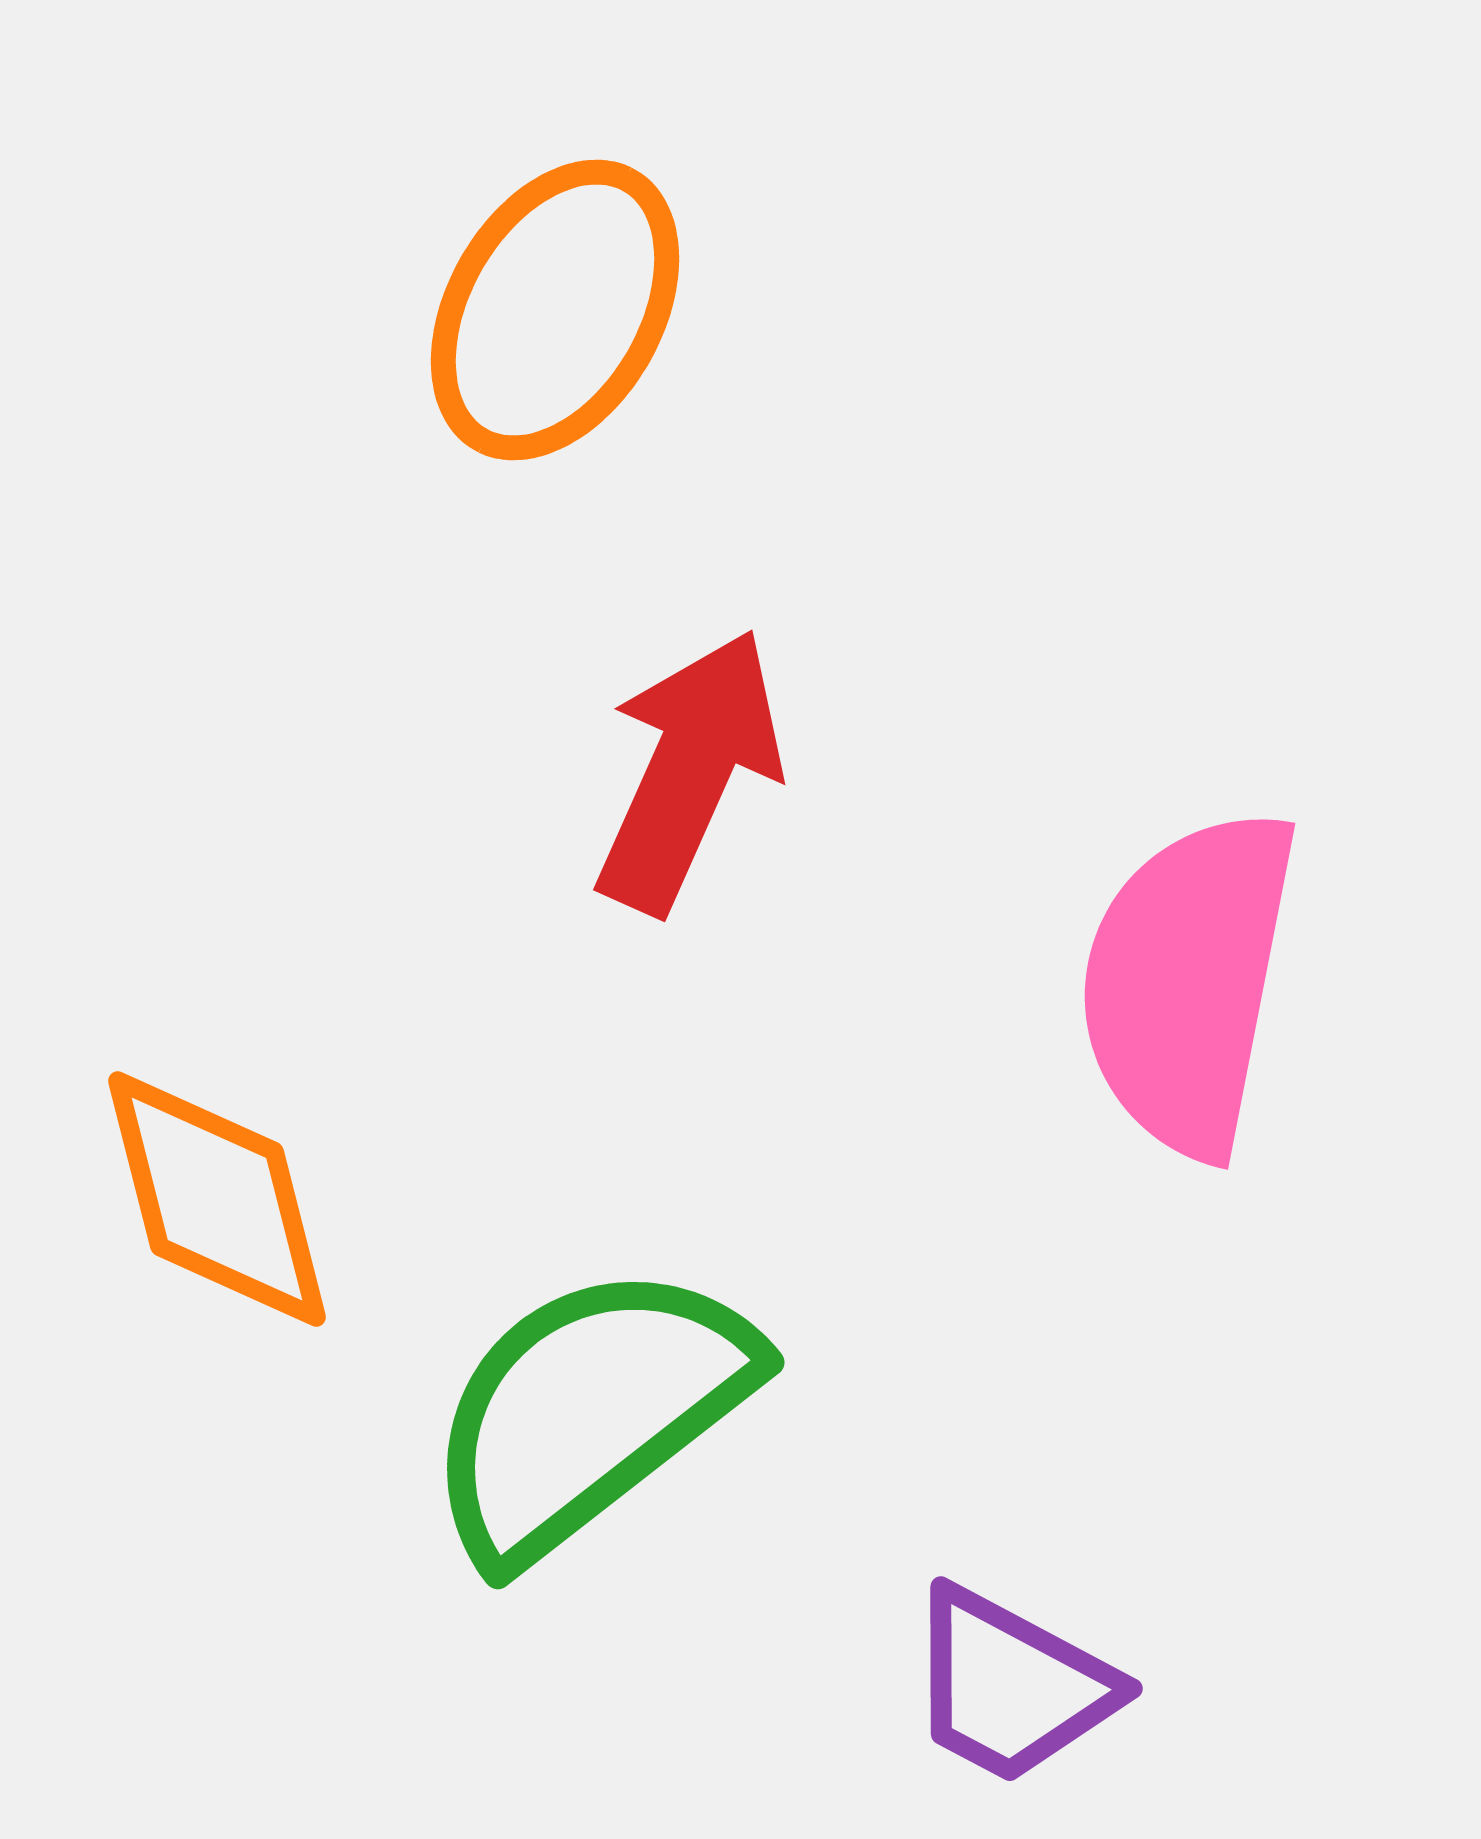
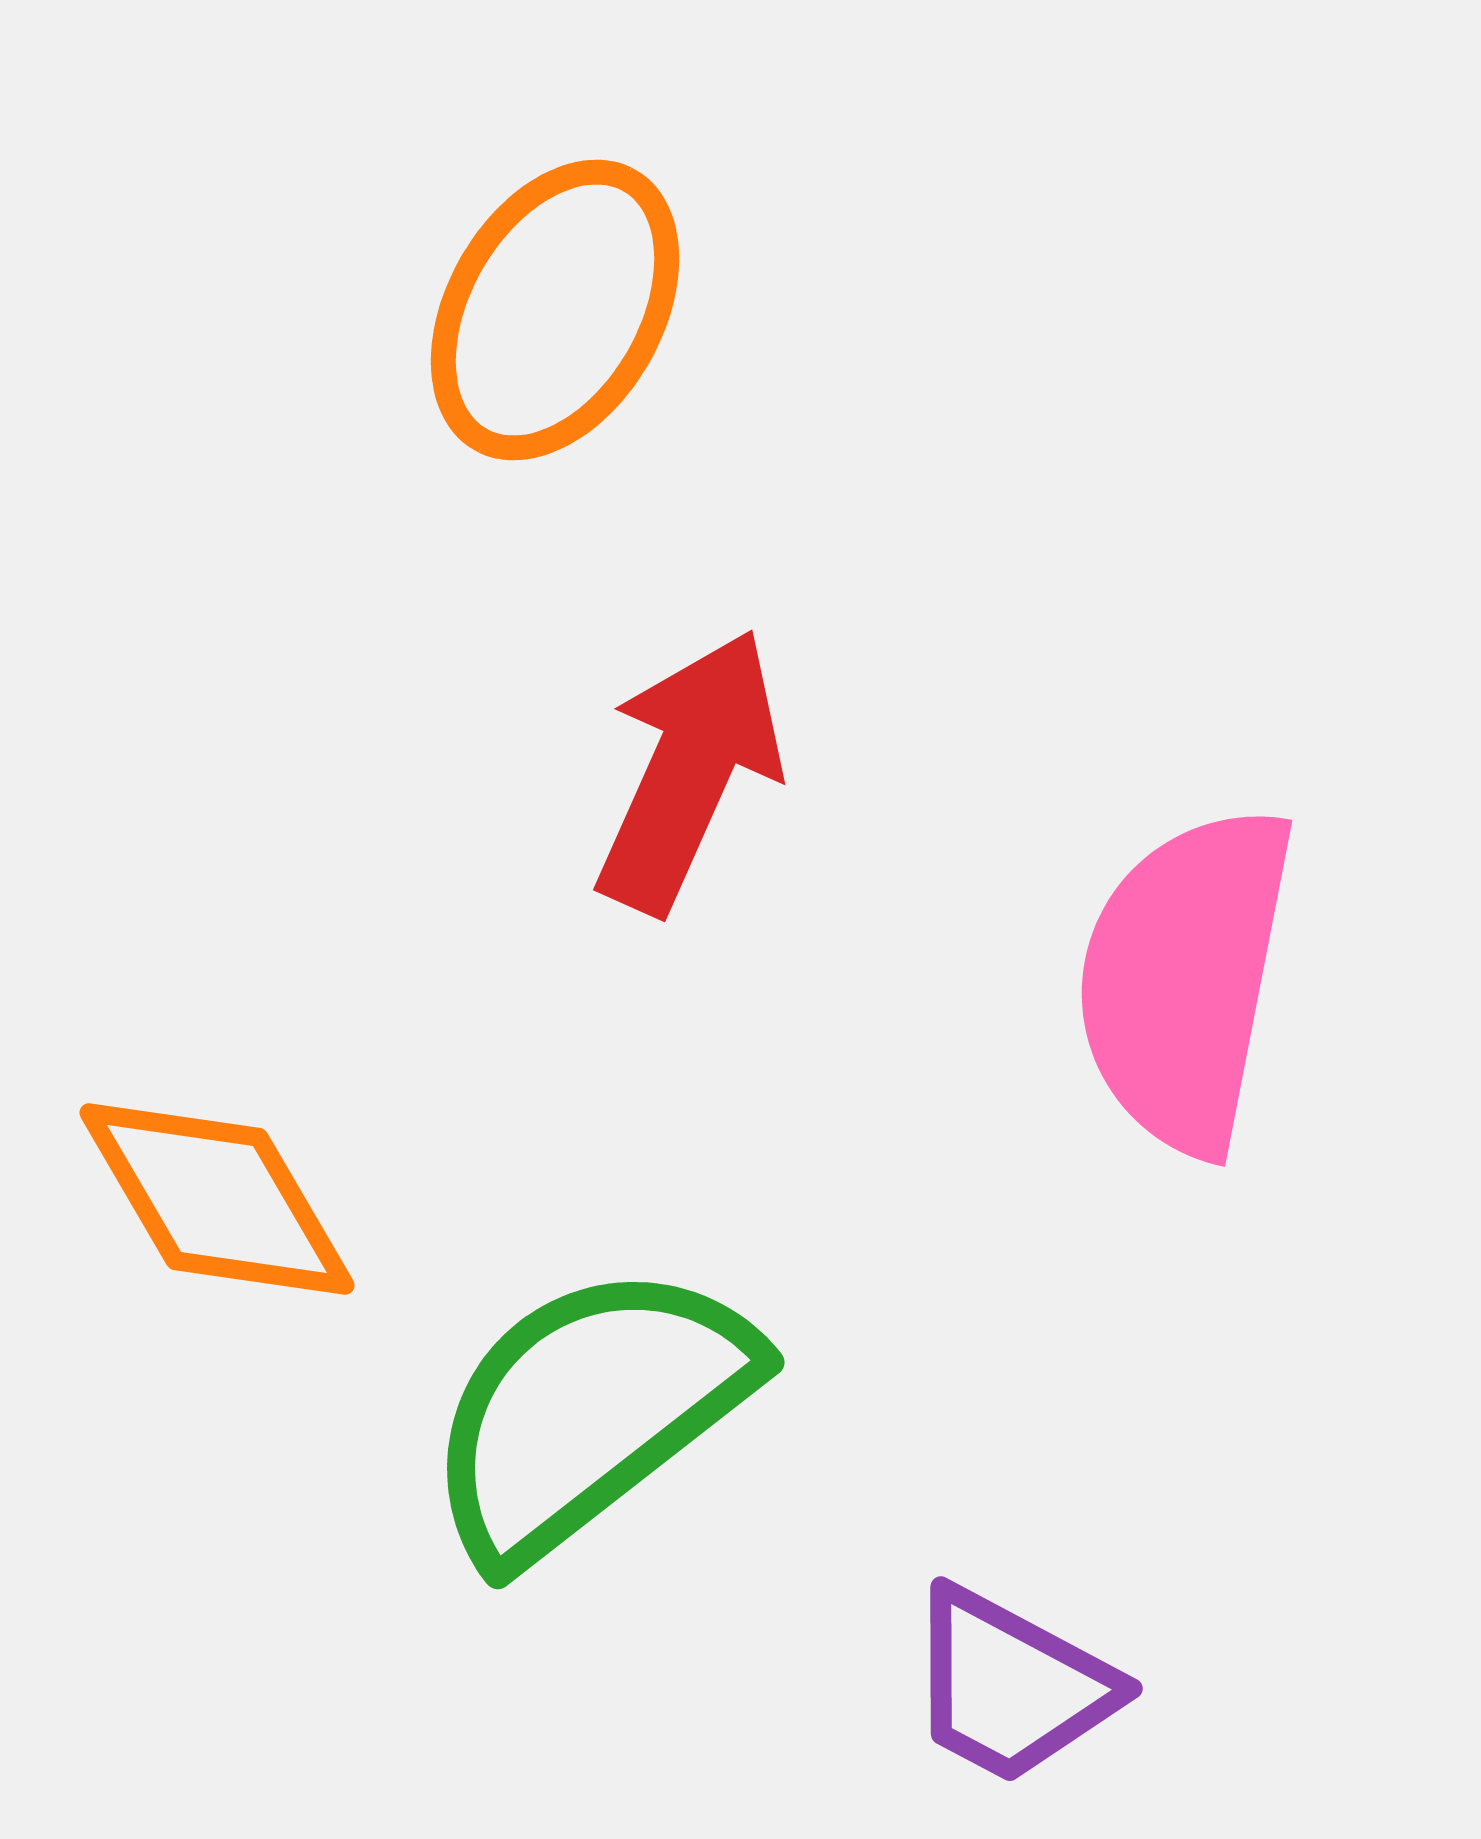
pink semicircle: moved 3 px left, 3 px up
orange diamond: rotated 16 degrees counterclockwise
